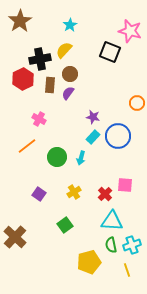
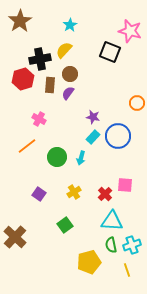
red hexagon: rotated 10 degrees clockwise
